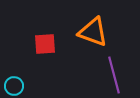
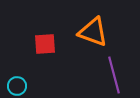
cyan circle: moved 3 px right
